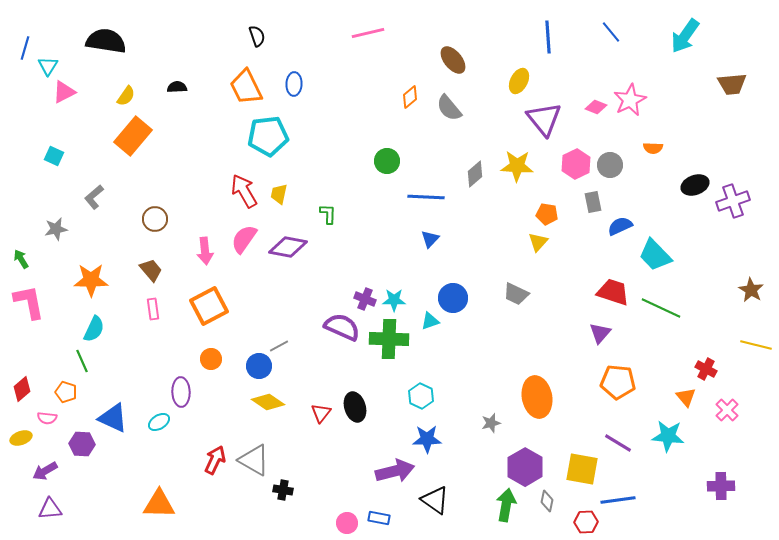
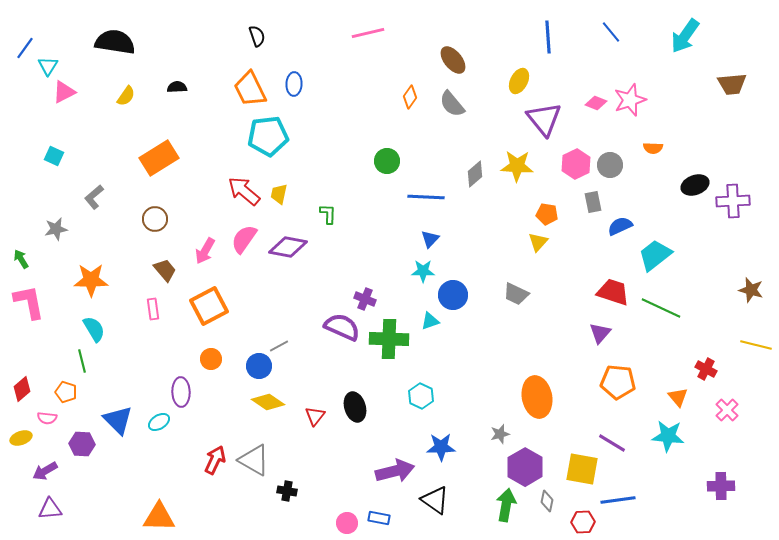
black semicircle at (106, 41): moved 9 px right, 1 px down
blue line at (25, 48): rotated 20 degrees clockwise
orange trapezoid at (246, 87): moved 4 px right, 2 px down
orange diamond at (410, 97): rotated 15 degrees counterclockwise
pink star at (630, 100): rotated 8 degrees clockwise
pink diamond at (596, 107): moved 4 px up
gray semicircle at (449, 108): moved 3 px right, 4 px up
orange rectangle at (133, 136): moved 26 px right, 22 px down; rotated 18 degrees clockwise
red arrow at (244, 191): rotated 20 degrees counterclockwise
purple cross at (733, 201): rotated 16 degrees clockwise
pink arrow at (205, 251): rotated 36 degrees clockwise
cyan trapezoid at (655, 255): rotated 96 degrees clockwise
brown trapezoid at (151, 270): moved 14 px right
brown star at (751, 290): rotated 15 degrees counterclockwise
blue circle at (453, 298): moved 3 px up
cyan star at (394, 300): moved 29 px right, 29 px up
cyan semicircle at (94, 329): rotated 56 degrees counterclockwise
green line at (82, 361): rotated 10 degrees clockwise
orange triangle at (686, 397): moved 8 px left
red triangle at (321, 413): moved 6 px left, 3 px down
blue triangle at (113, 418): moved 5 px right, 2 px down; rotated 20 degrees clockwise
gray star at (491, 423): moved 9 px right, 11 px down
blue star at (427, 439): moved 14 px right, 8 px down
purple line at (618, 443): moved 6 px left
black cross at (283, 490): moved 4 px right, 1 px down
orange triangle at (159, 504): moved 13 px down
red hexagon at (586, 522): moved 3 px left
